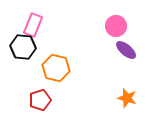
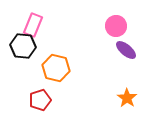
black hexagon: moved 1 px up
orange star: rotated 18 degrees clockwise
